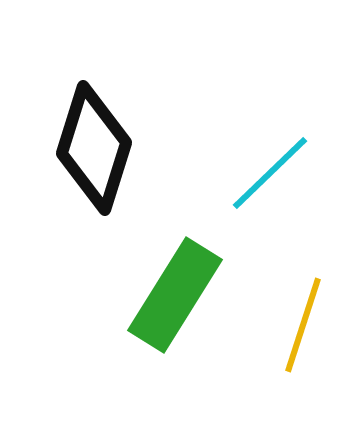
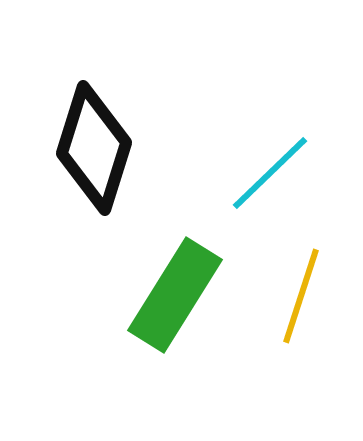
yellow line: moved 2 px left, 29 px up
